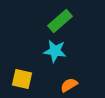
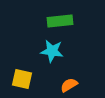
green rectangle: rotated 35 degrees clockwise
cyan star: moved 3 px left
